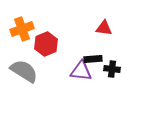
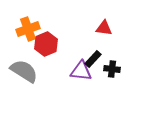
orange cross: moved 6 px right
black rectangle: rotated 42 degrees counterclockwise
